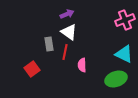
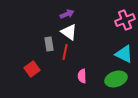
pink semicircle: moved 11 px down
